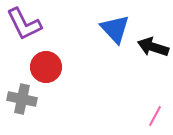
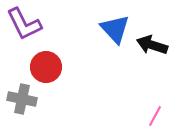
black arrow: moved 1 px left, 2 px up
